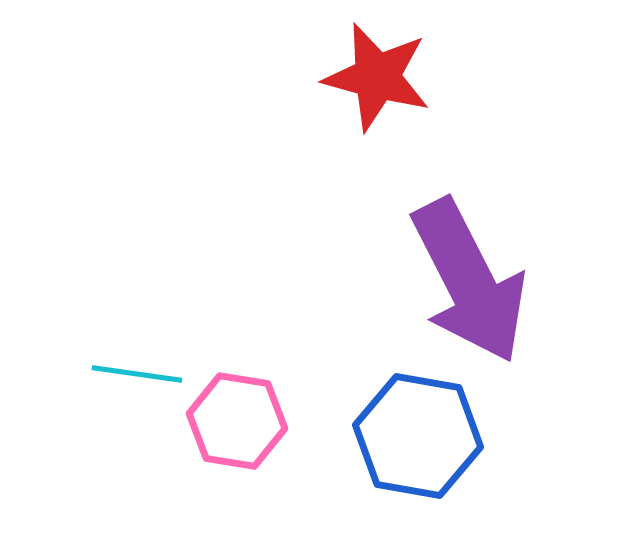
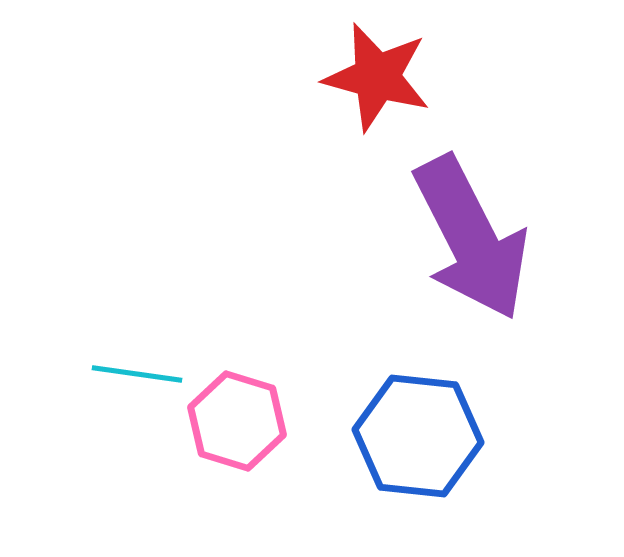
purple arrow: moved 2 px right, 43 px up
pink hexagon: rotated 8 degrees clockwise
blue hexagon: rotated 4 degrees counterclockwise
